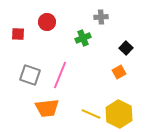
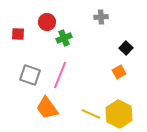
green cross: moved 19 px left
orange trapezoid: rotated 60 degrees clockwise
